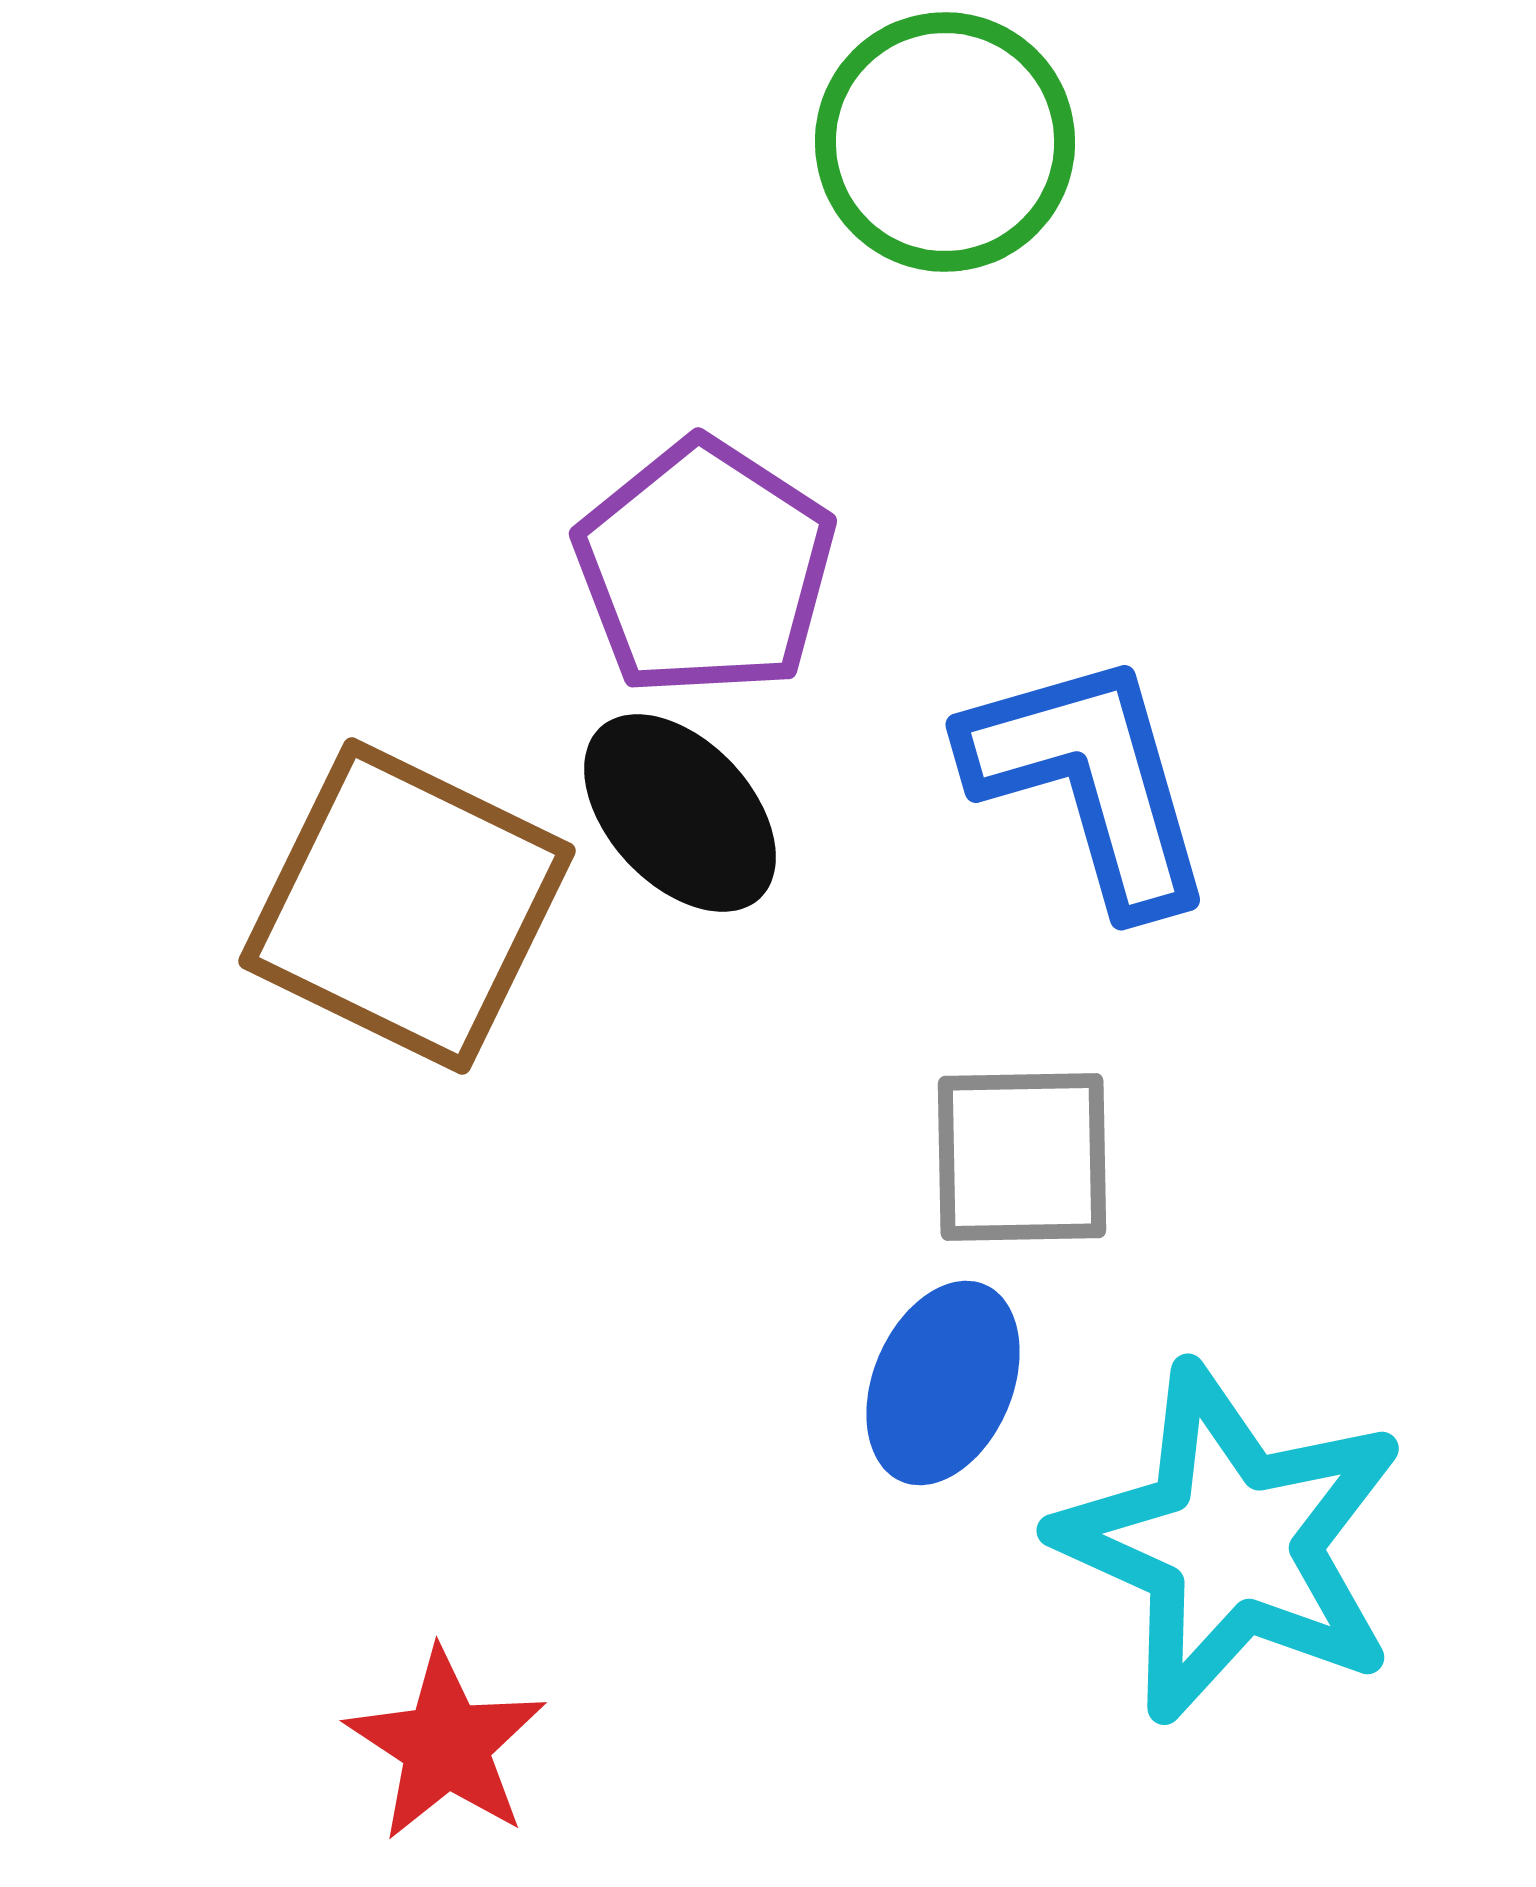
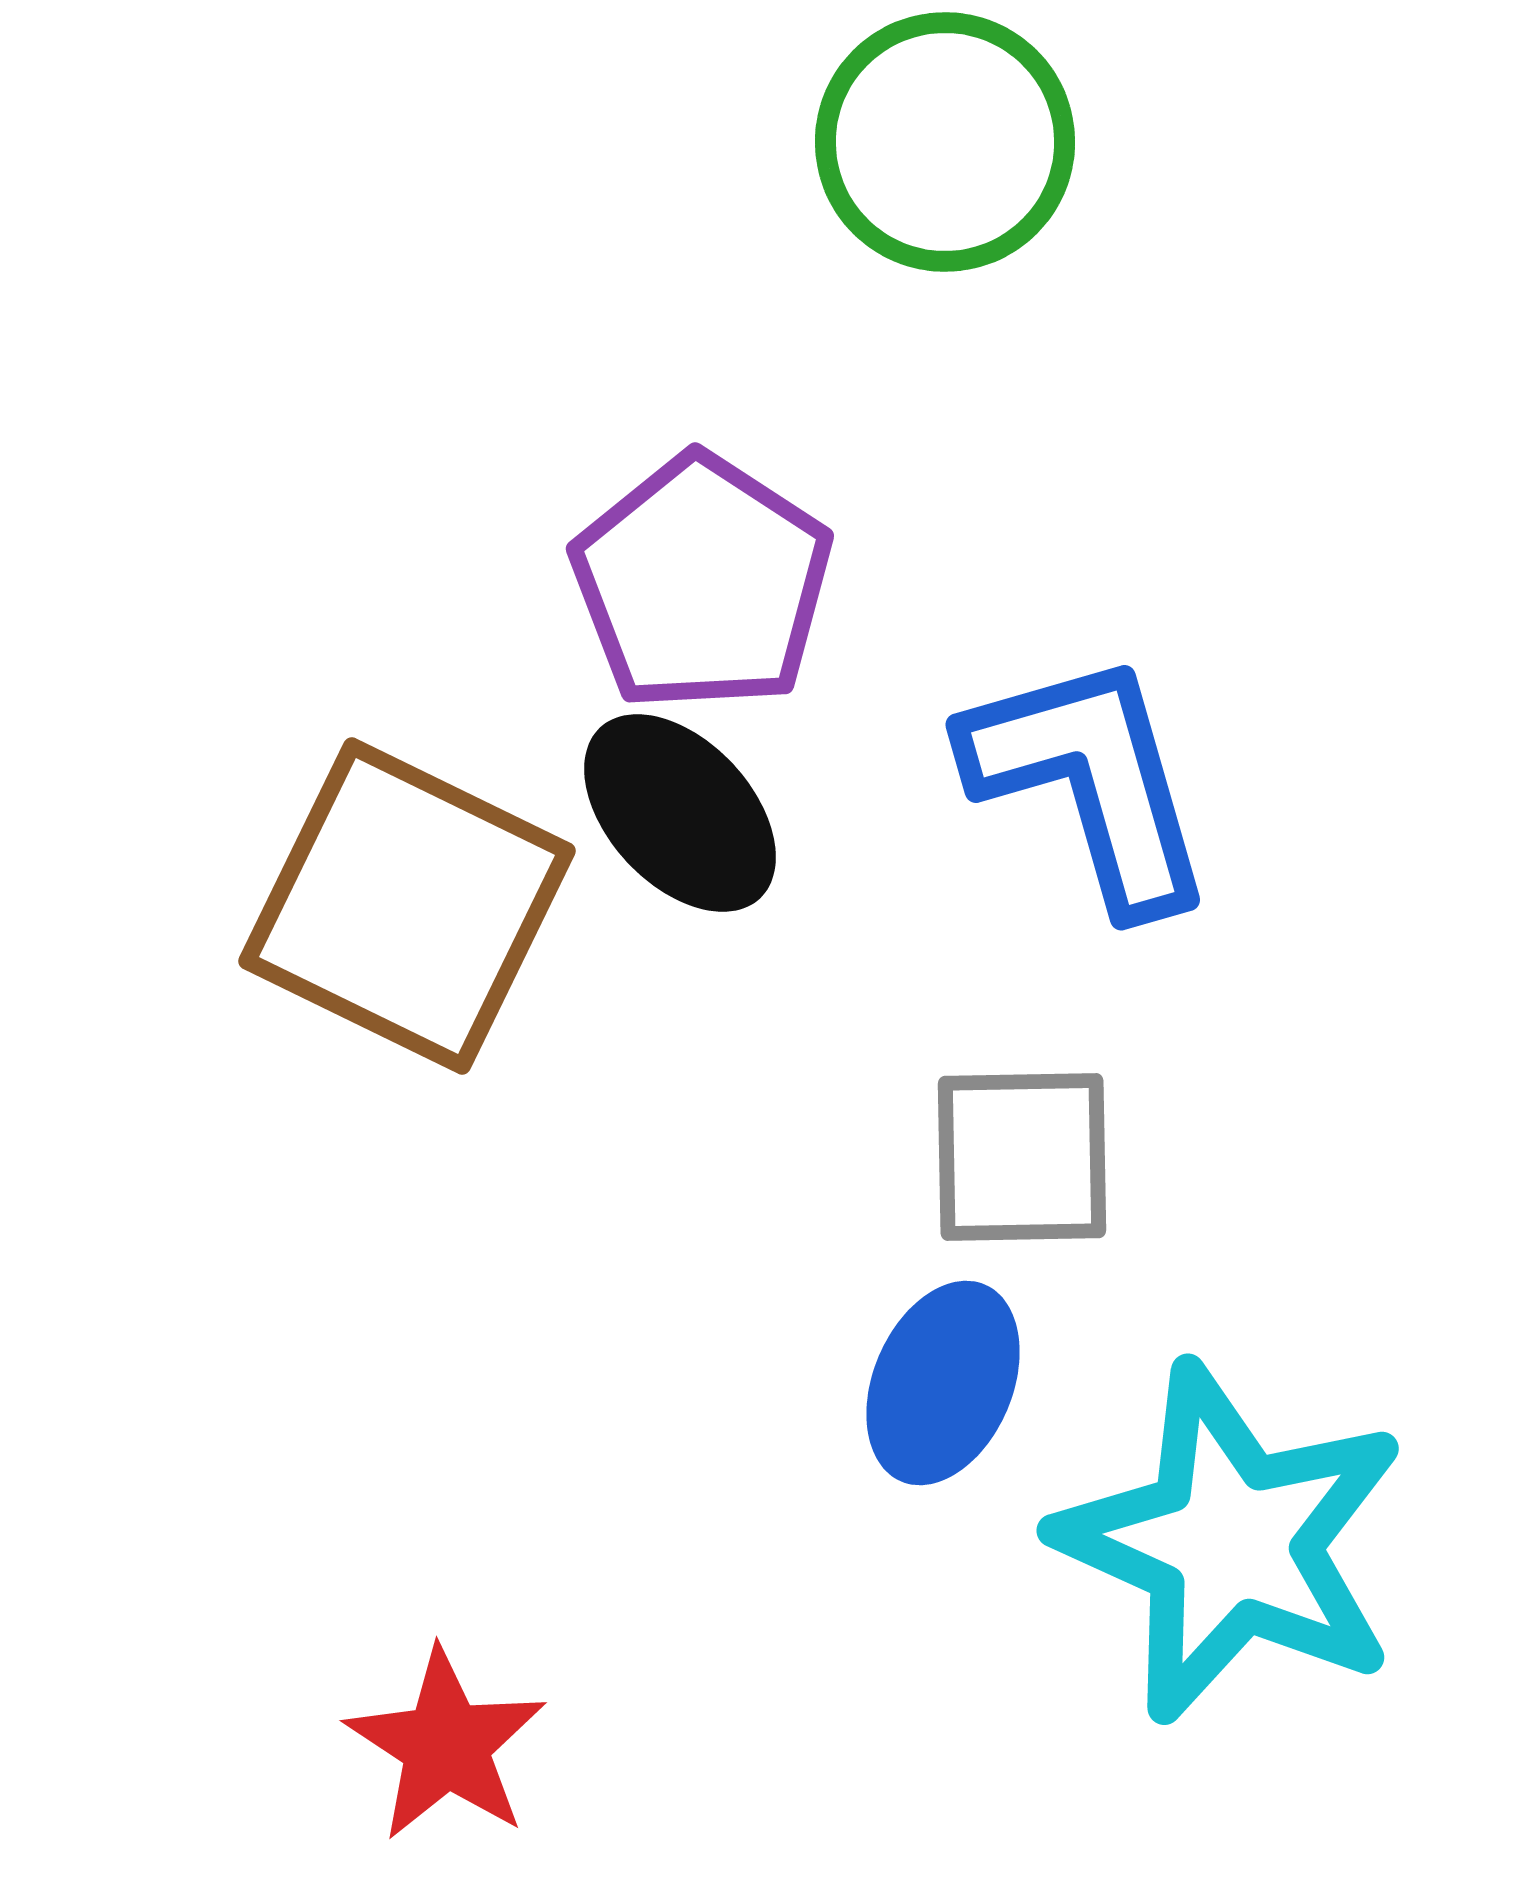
purple pentagon: moved 3 px left, 15 px down
